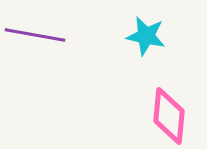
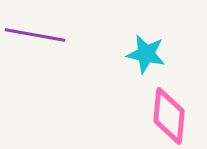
cyan star: moved 18 px down
